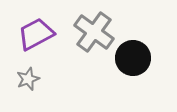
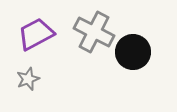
gray cross: rotated 9 degrees counterclockwise
black circle: moved 6 px up
